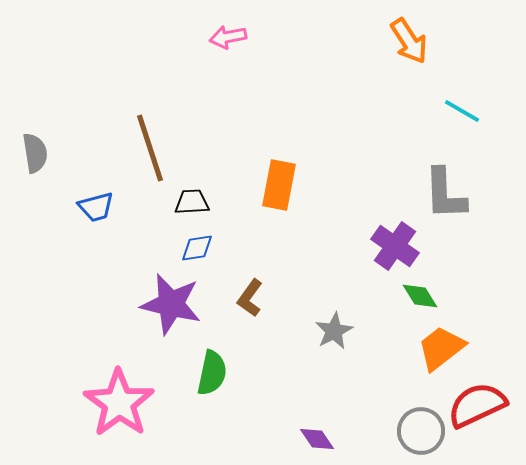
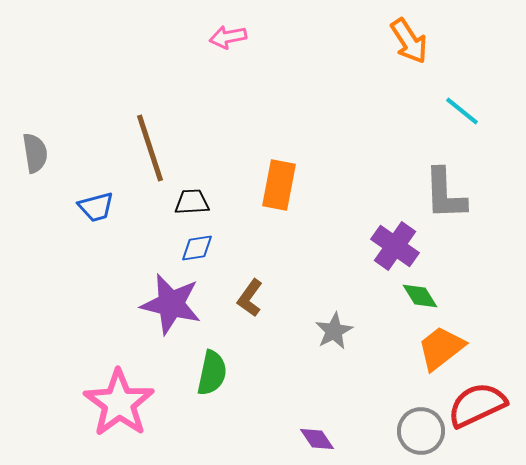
cyan line: rotated 9 degrees clockwise
